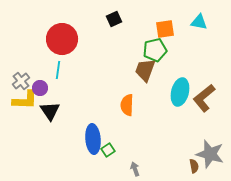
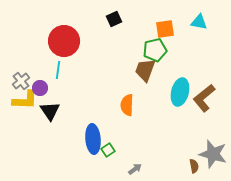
red circle: moved 2 px right, 2 px down
gray star: moved 3 px right
gray arrow: rotated 72 degrees clockwise
